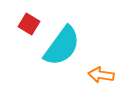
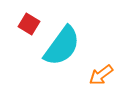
orange arrow: rotated 45 degrees counterclockwise
